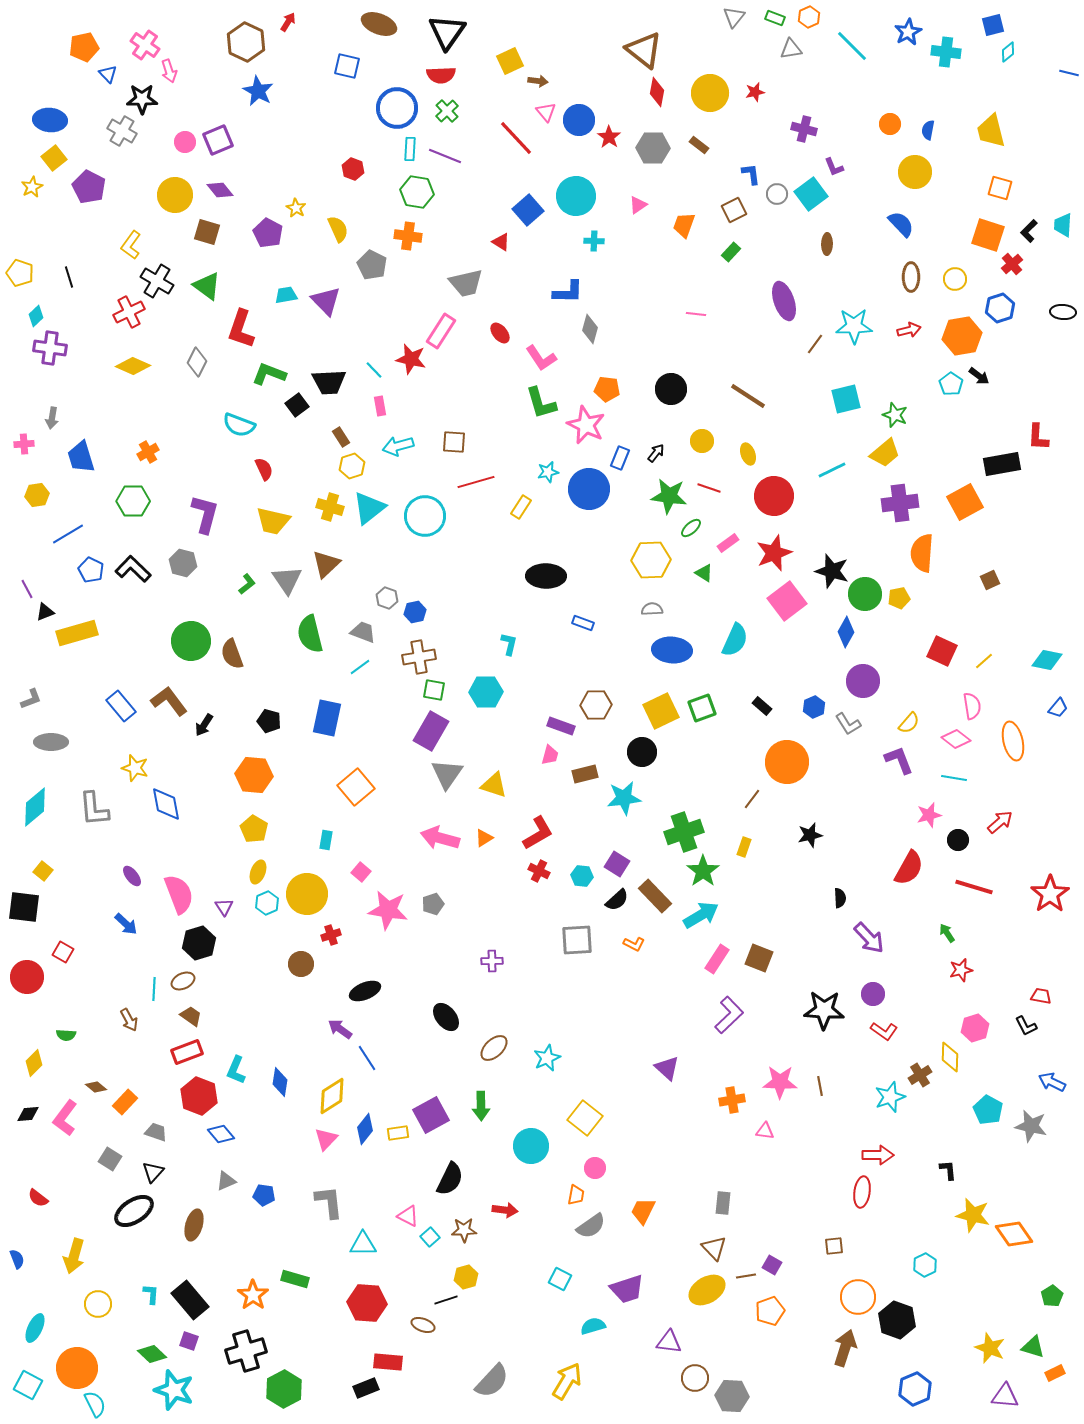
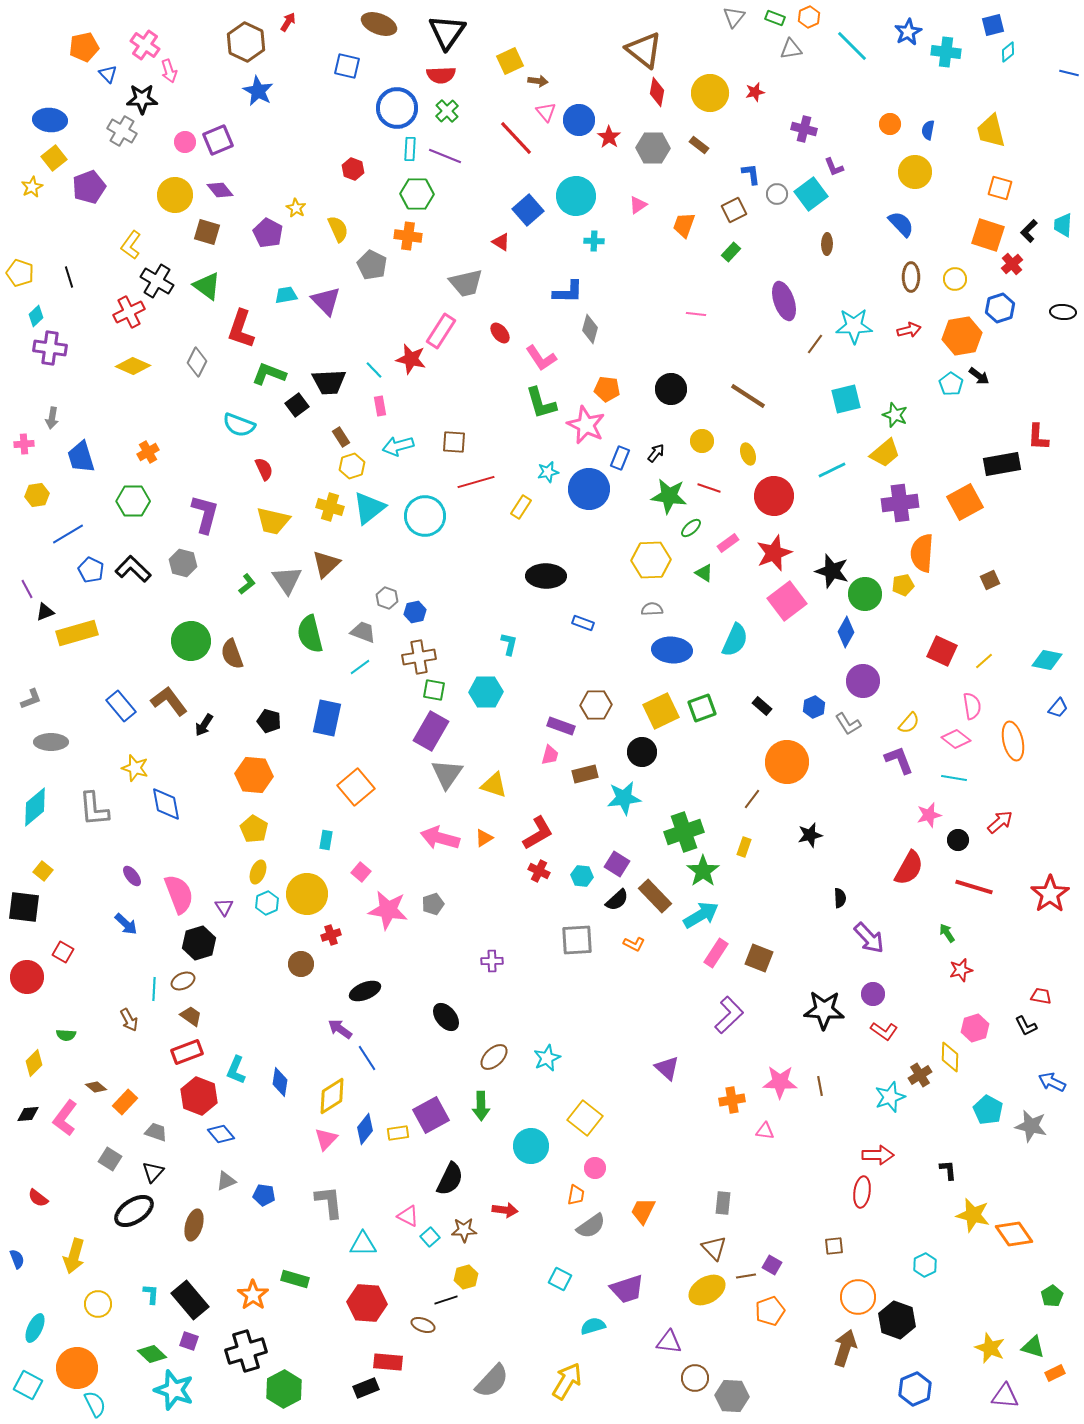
purple pentagon at (89, 187): rotated 24 degrees clockwise
green hexagon at (417, 192): moved 2 px down; rotated 8 degrees counterclockwise
yellow pentagon at (899, 598): moved 4 px right, 13 px up
pink rectangle at (717, 959): moved 1 px left, 6 px up
brown ellipse at (494, 1048): moved 9 px down
